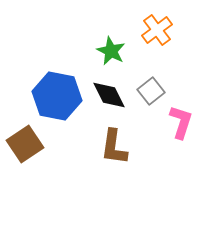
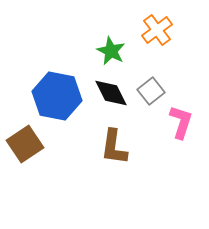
black diamond: moved 2 px right, 2 px up
